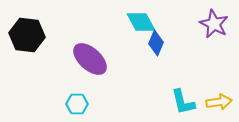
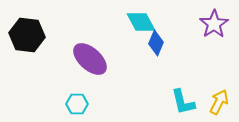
purple star: rotated 12 degrees clockwise
yellow arrow: rotated 55 degrees counterclockwise
